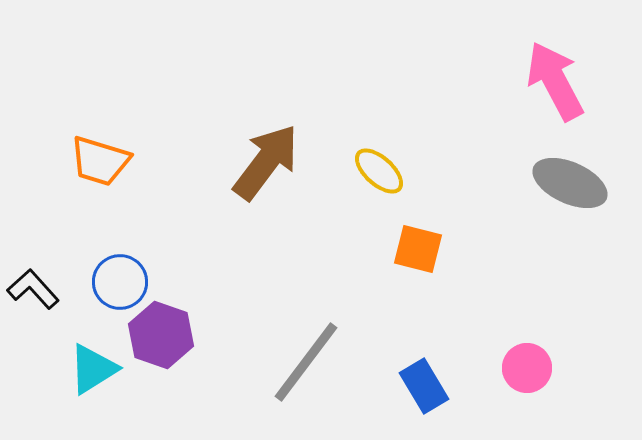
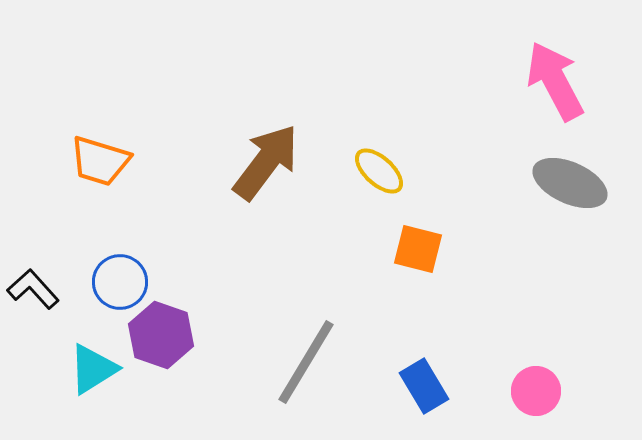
gray line: rotated 6 degrees counterclockwise
pink circle: moved 9 px right, 23 px down
